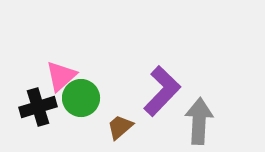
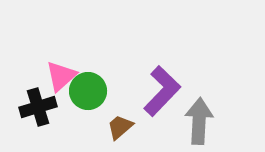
green circle: moved 7 px right, 7 px up
